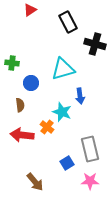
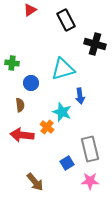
black rectangle: moved 2 px left, 2 px up
